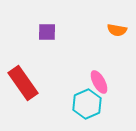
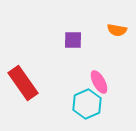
purple square: moved 26 px right, 8 px down
